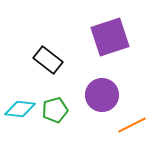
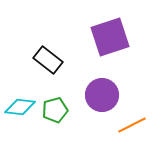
cyan diamond: moved 2 px up
